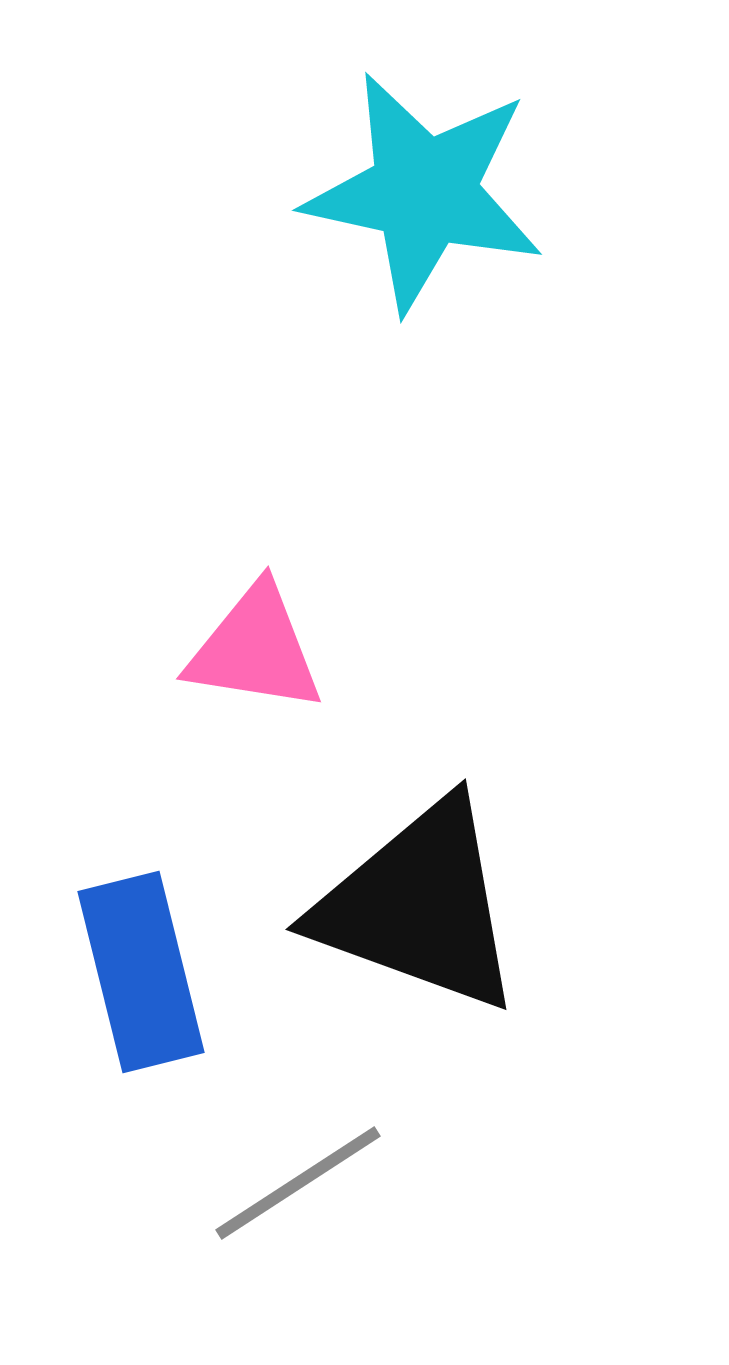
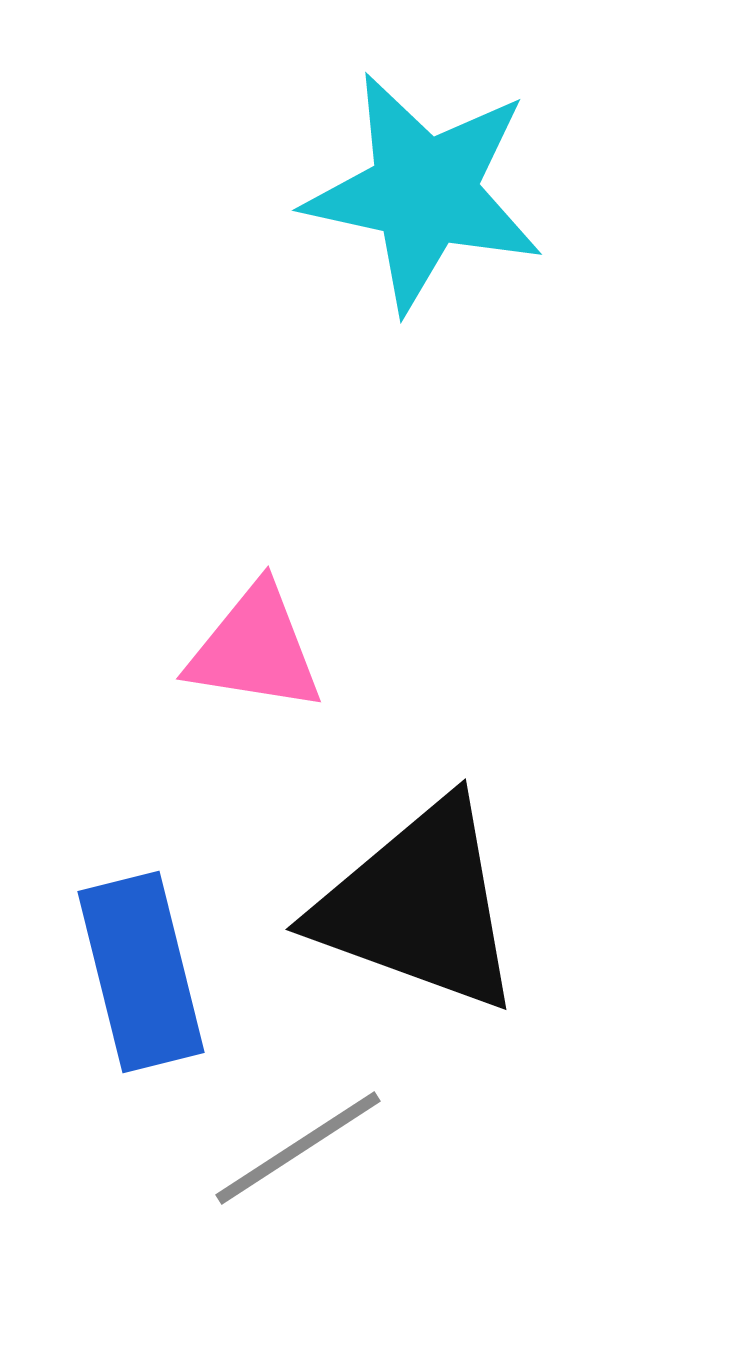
gray line: moved 35 px up
